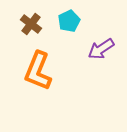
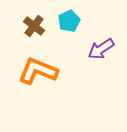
brown cross: moved 3 px right, 2 px down
orange L-shape: rotated 90 degrees clockwise
